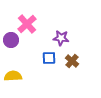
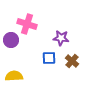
pink cross: rotated 30 degrees counterclockwise
yellow semicircle: moved 1 px right
